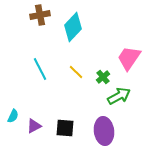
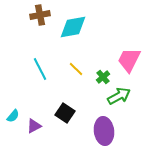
cyan diamond: rotated 36 degrees clockwise
pink trapezoid: moved 2 px down; rotated 8 degrees counterclockwise
yellow line: moved 3 px up
cyan semicircle: rotated 16 degrees clockwise
black square: moved 15 px up; rotated 30 degrees clockwise
